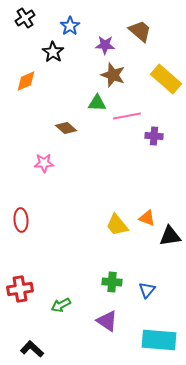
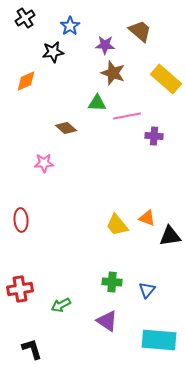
black star: rotated 30 degrees clockwise
brown star: moved 2 px up
black L-shape: rotated 30 degrees clockwise
